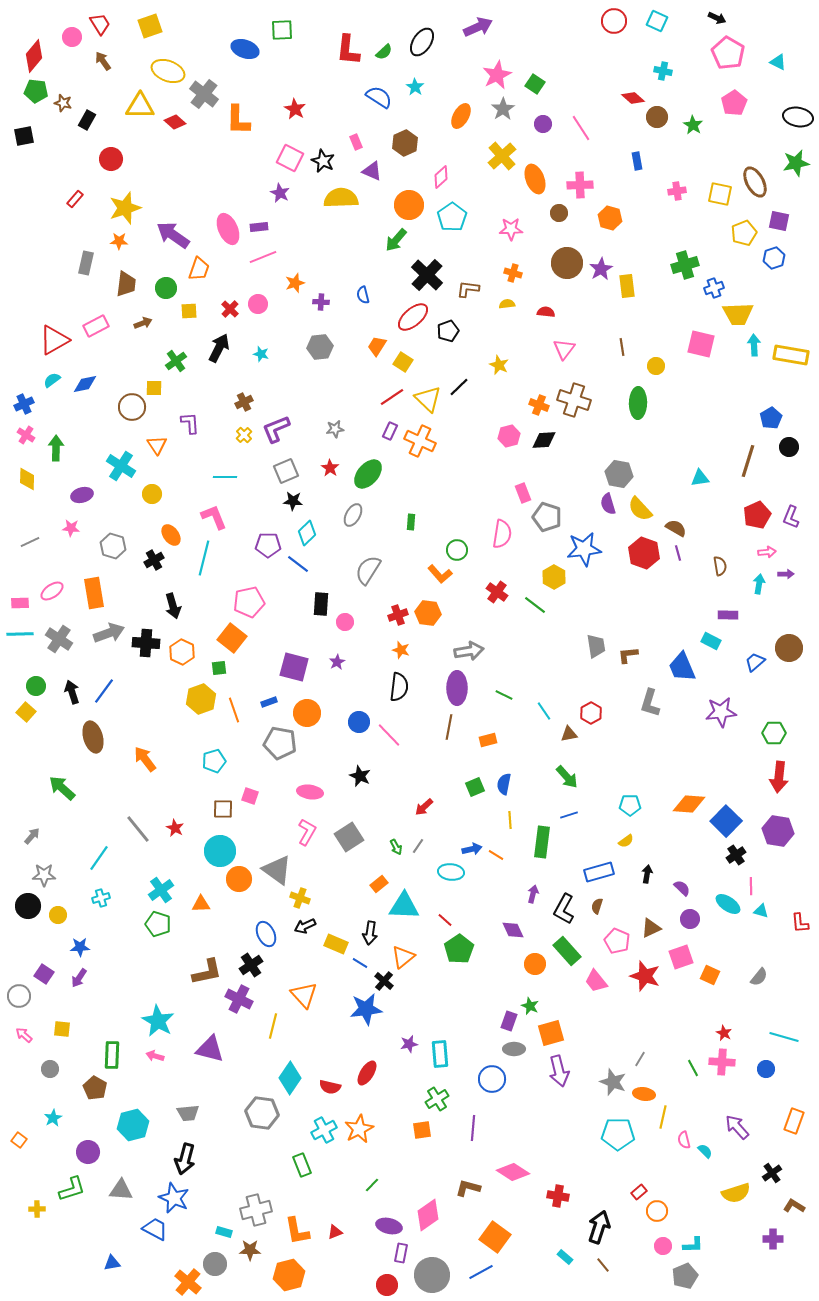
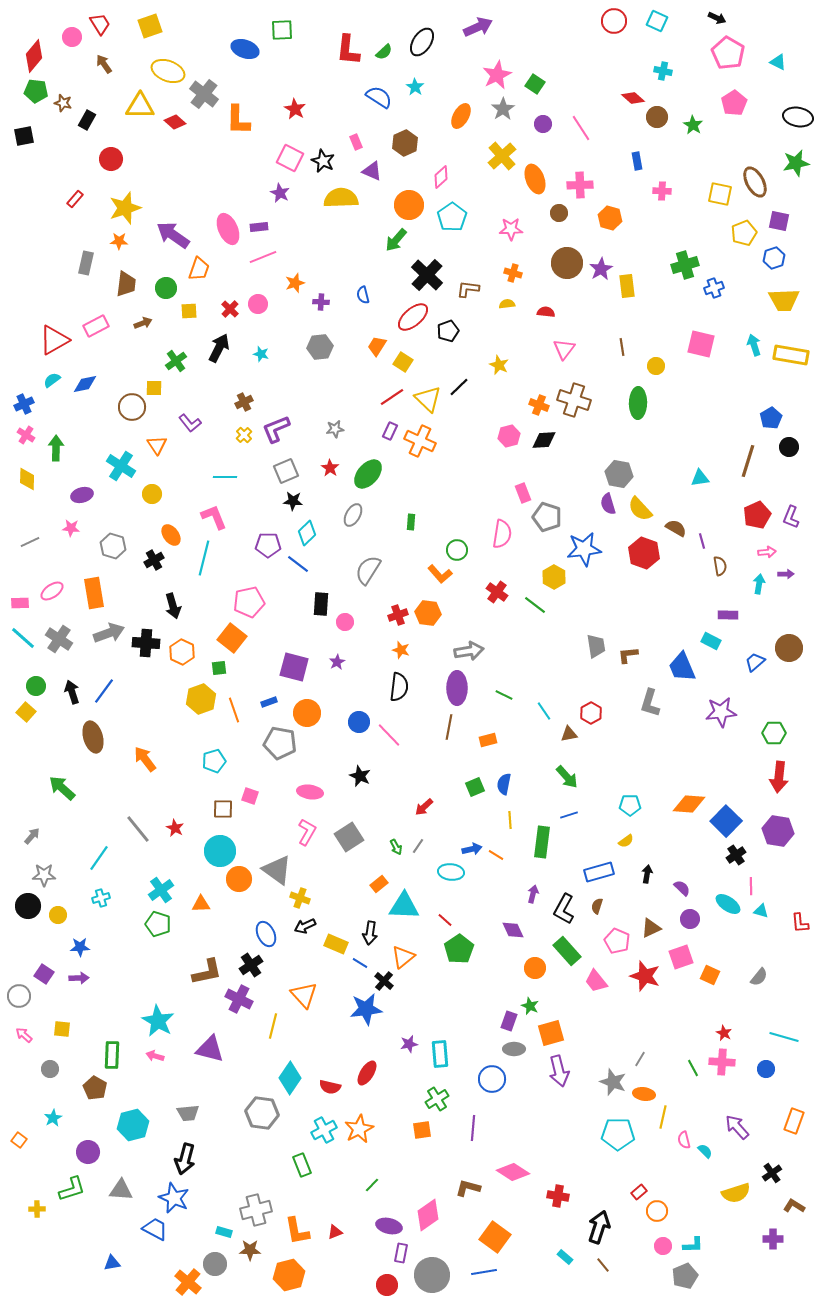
brown arrow at (103, 61): moved 1 px right, 3 px down
pink cross at (677, 191): moved 15 px left; rotated 12 degrees clockwise
yellow trapezoid at (738, 314): moved 46 px right, 14 px up
cyan arrow at (754, 345): rotated 15 degrees counterclockwise
purple L-shape at (190, 423): rotated 145 degrees clockwise
purple line at (678, 553): moved 24 px right, 12 px up
cyan line at (20, 634): moved 3 px right, 4 px down; rotated 44 degrees clockwise
orange circle at (535, 964): moved 4 px down
purple arrow at (79, 978): rotated 126 degrees counterclockwise
blue line at (481, 1272): moved 3 px right; rotated 20 degrees clockwise
